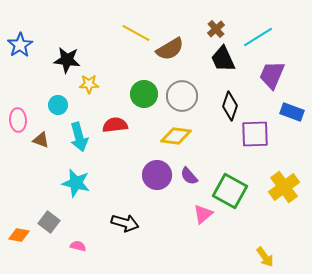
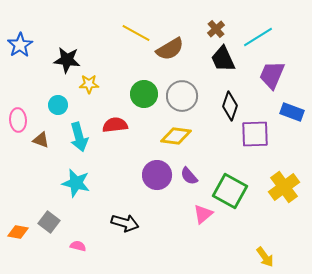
orange diamond: moved 1 px left, 3 px up
